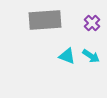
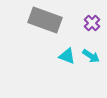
gray rectangle: rotated 24 degrees clockwise
